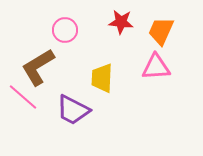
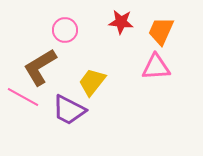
brown L-shape: moved 2 px right
yellow trapezoid: moved 10 px left, 4 px down; rotated 36 degrees clockwise
pink line: rotated 12 degrees counterclockwise
purple trapezoid: moved 4 px left
